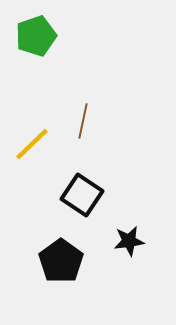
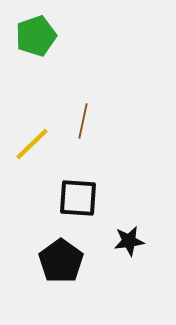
black square: moved 4 px left, 3 px down; rotated 30 degrees counterclockwise
